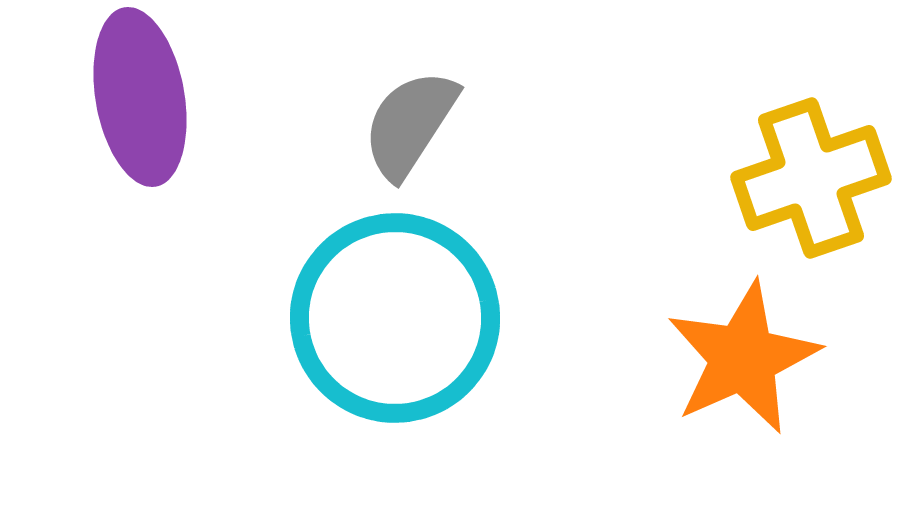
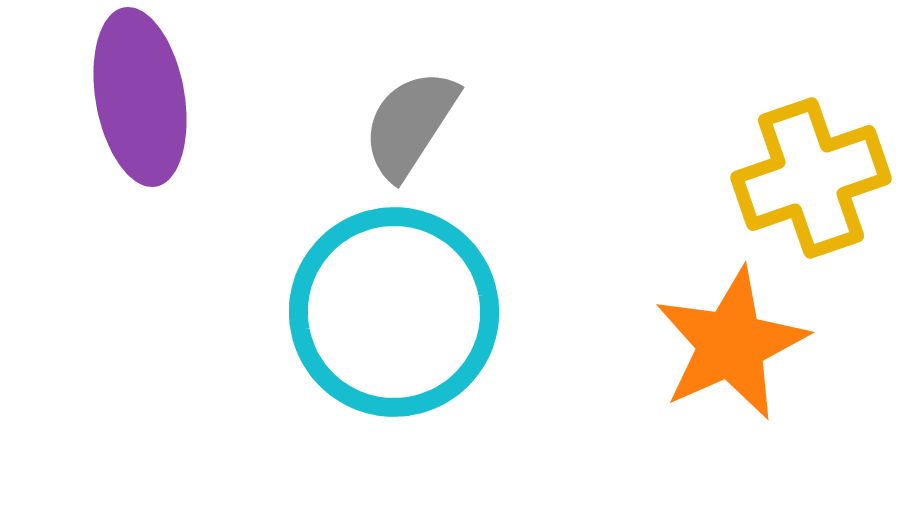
cyan circle: moved 1 px left, 6 px up
orange star: moved 12 px left, 14 px up
